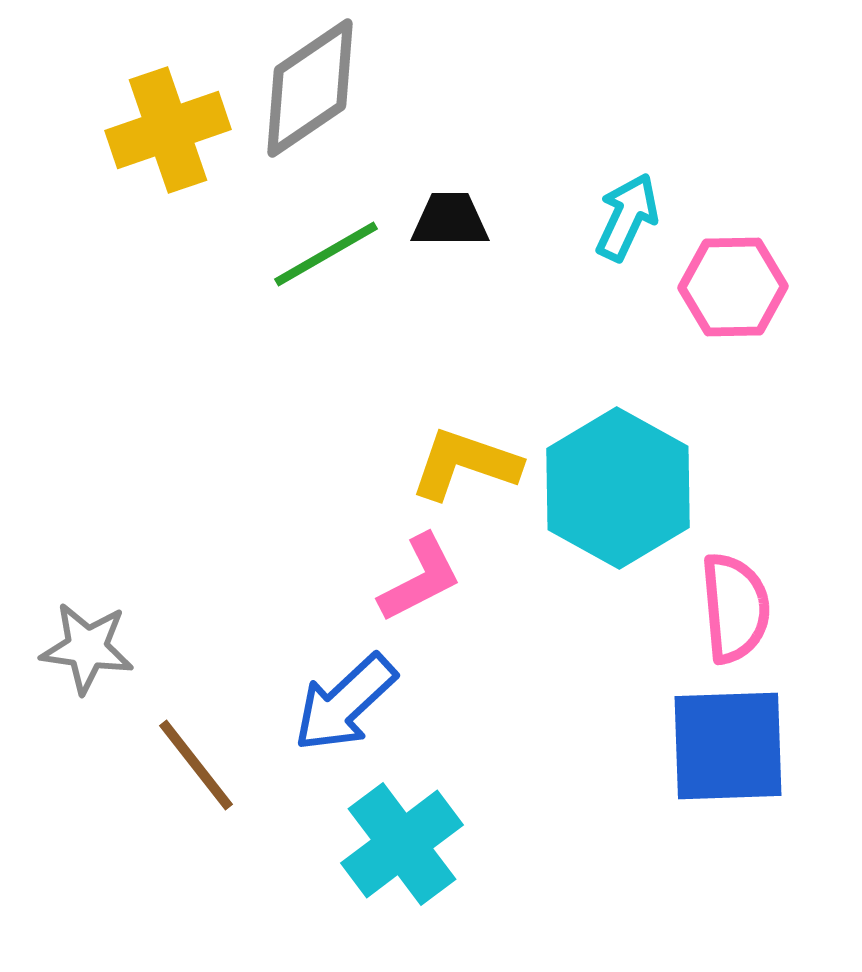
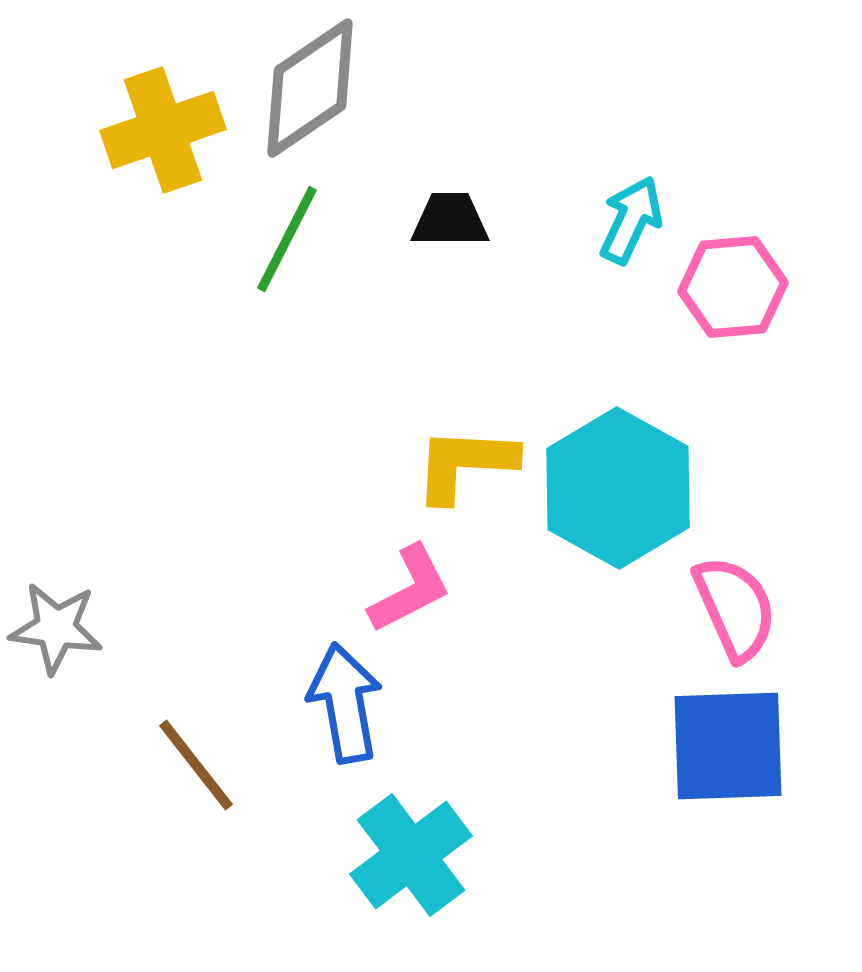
yellow cross: moved 5 px left
cyan arrow: moved 4 px right, 3 px down
green line: moved 39 px left, 15 px up; rotated 33 degrees counterclockwise
pink hexagon: rotated 4 degrees counterclockwise
yellow L-shape: rotated 16 degrees counterclockwise
pink L-shape: moved 10 px left, 11 px down
pink semicircle: rotated 19 degrees counterclockwise
gray star: moved 31 px left, 20 px up
blue arrow: rotated 123 degrees clockwise
cyan cross: moved 9 px right, 11 px down
